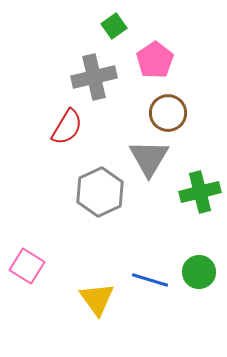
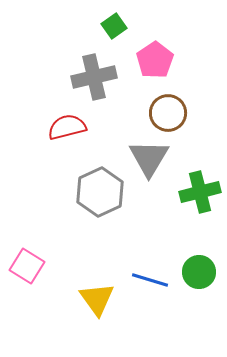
red semicircle: rotated 135 degrees counterclockwise
